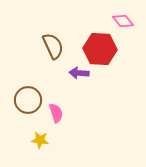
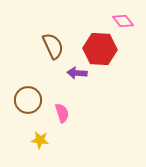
purple arrow: moved 2 px left
pink semicircle: moved 6 px right
